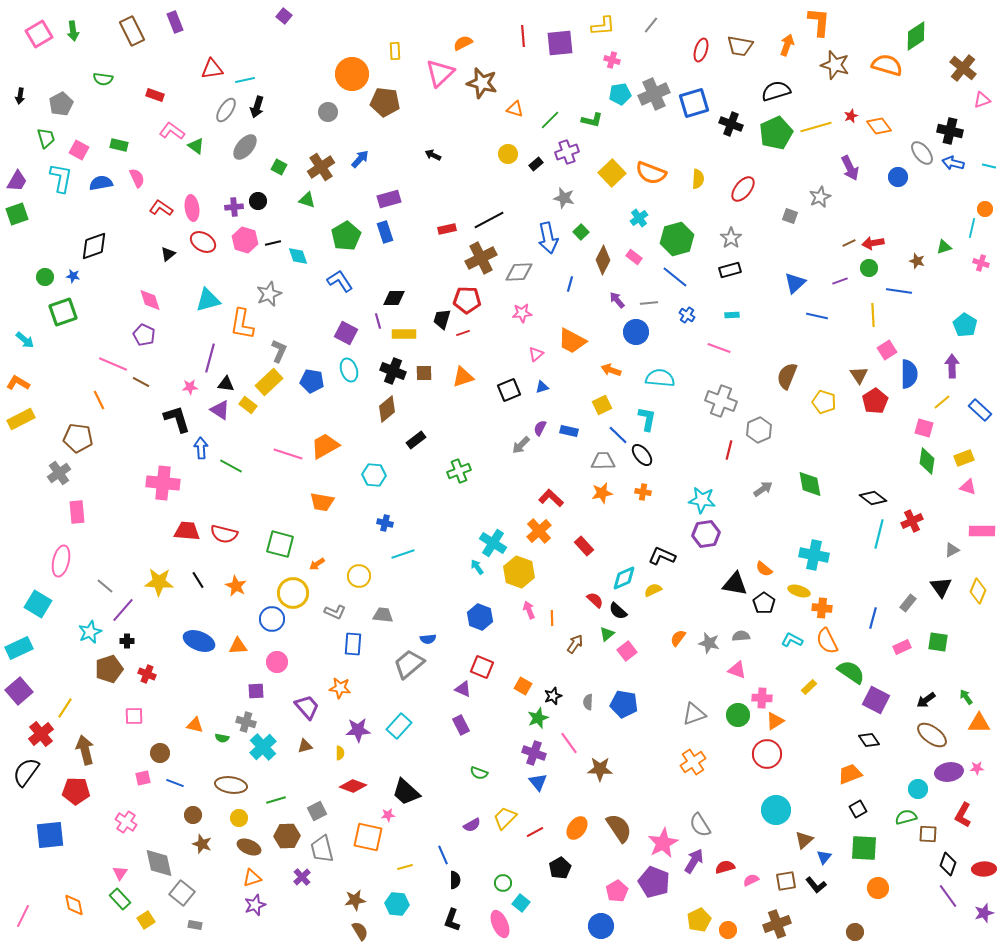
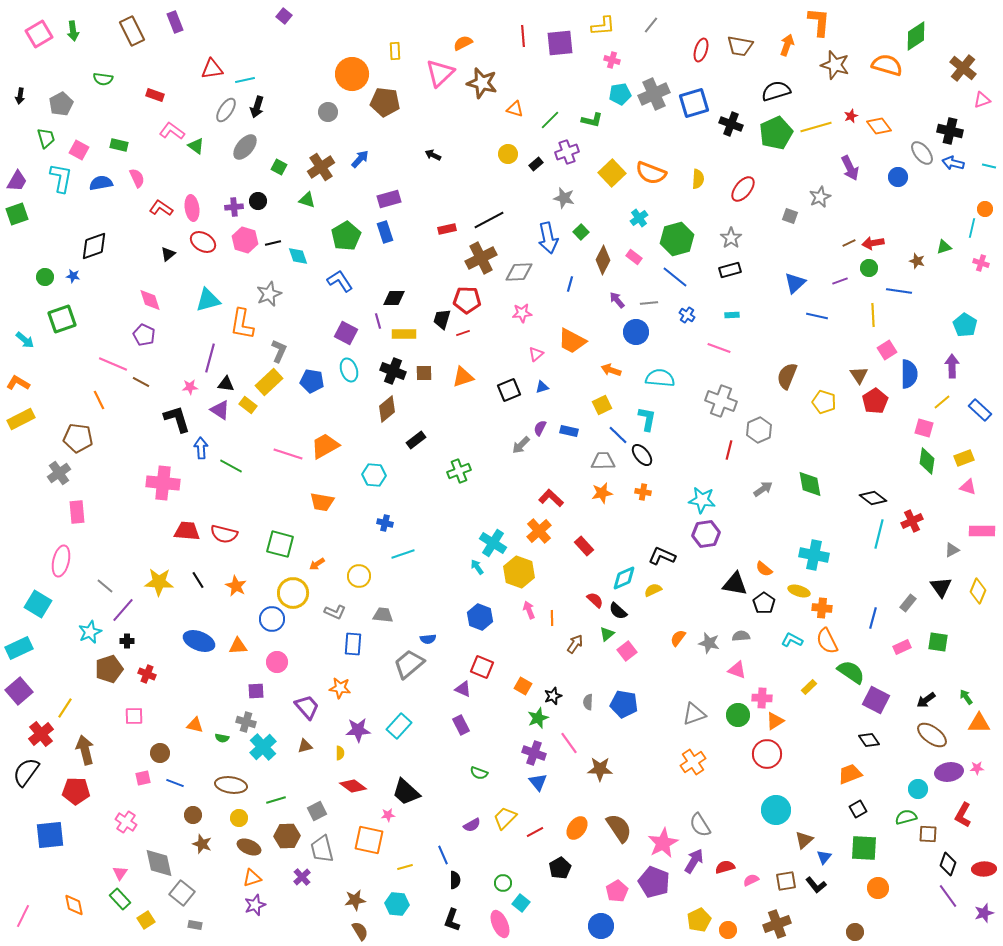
green square at (63, 312): moved 1 px left, 7 px down
red diamond at (353, 786): rotated 16 degrees clockwise
orange square at (368, 837): moved 1 px right, 3 px down
